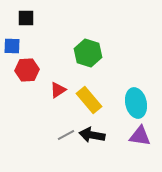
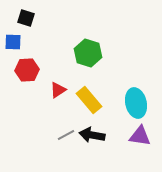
black square: rotated 18 degrees clockwise
blue square: moved 1 px right, 4 px up
